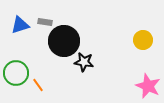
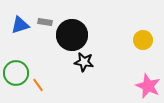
black circle: moved 8 px right, 6 px up
